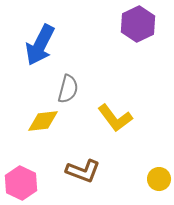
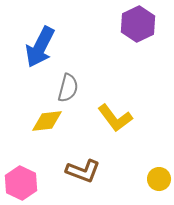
blue arrow: moved 2 px down
gray semicircle: moved 1 px up
yellow diamond: moved 4 px right
